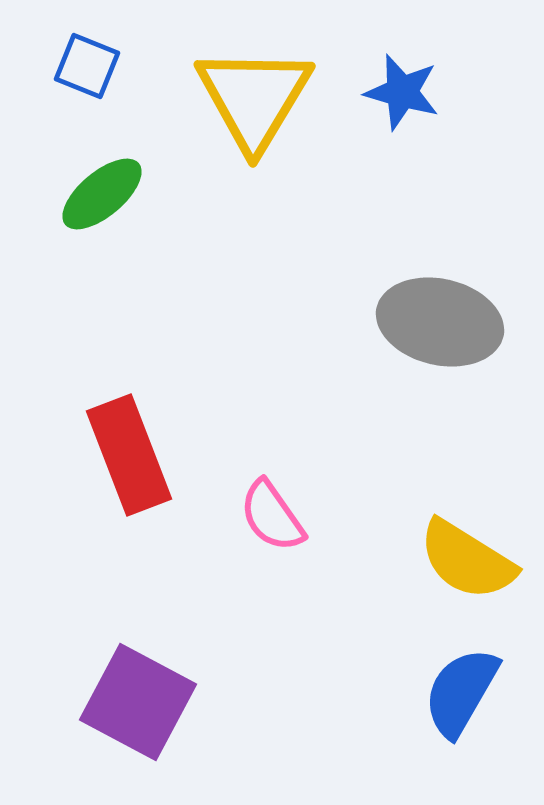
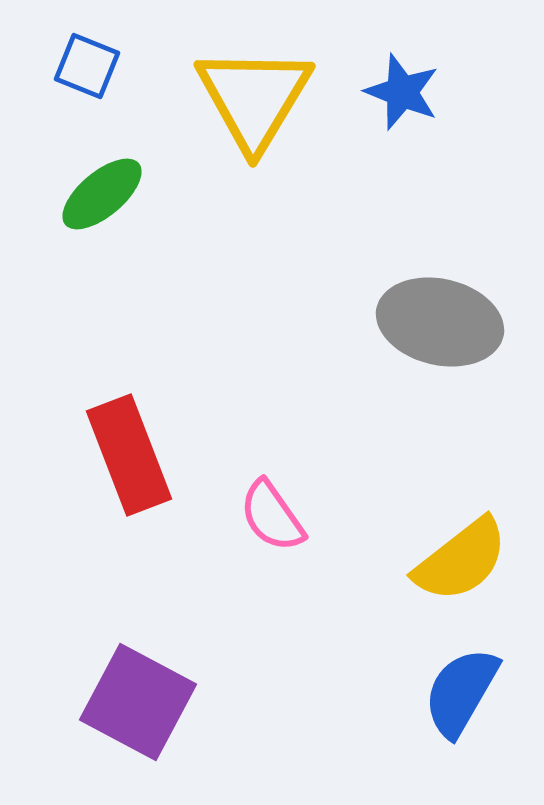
blue star: rotated 6 degrees clockwise
yellow semicircle: moved 6 px left; rotated 70 degrees counterclockwise
